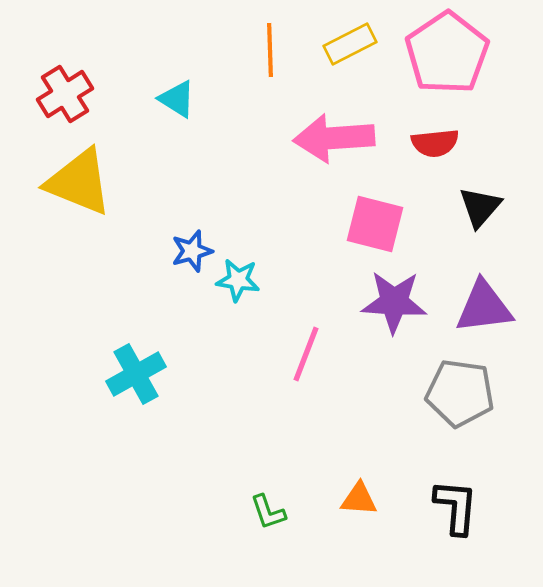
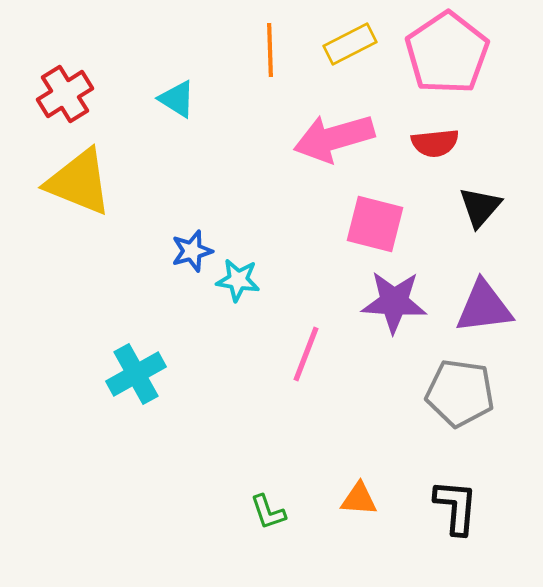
pink arrow: rotated 12 degrees counterclockwise
